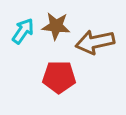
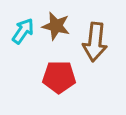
brown star: rotated 8 degrees clockwise
brown arrow: rotated 72 degrees counterclockwise
